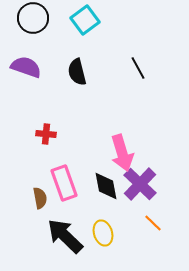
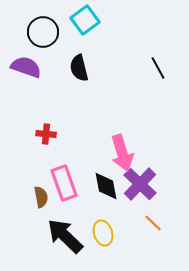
black circle: moved 10 px right, 14 px down
black line: moved 20 px right
black semicircle: moved 2 px right, 4 px up
brown semicircle: moved 1 px right, 1 px up
